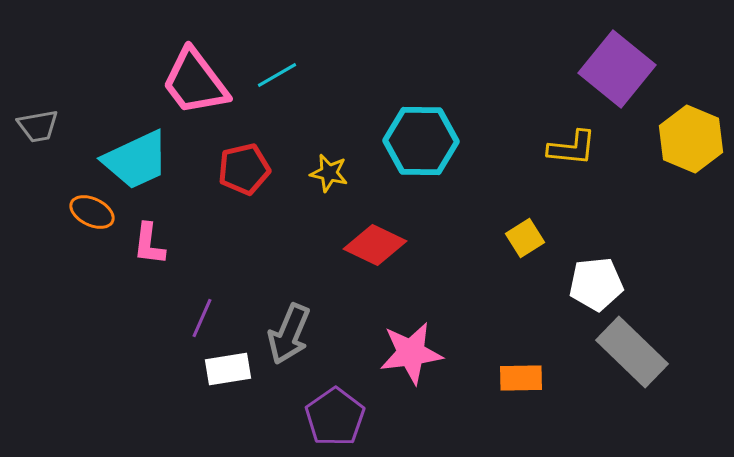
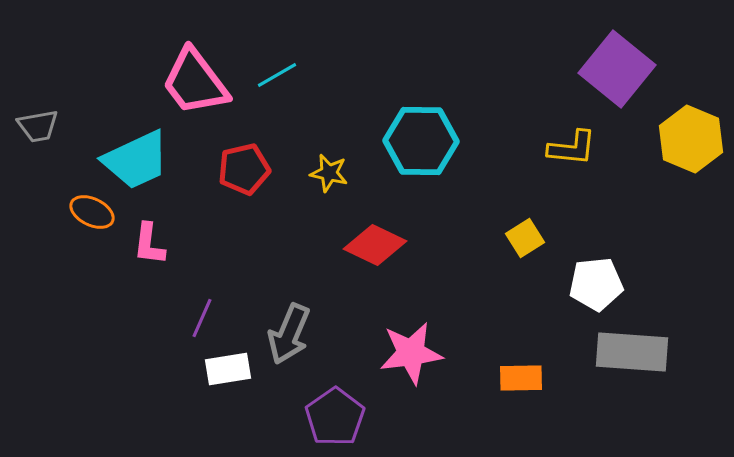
gray rectangle: rotated 40 degrees counterclockwise
